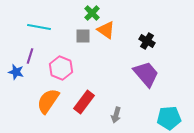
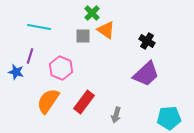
purple trapezoid: rotated 88 degrees clockwise
